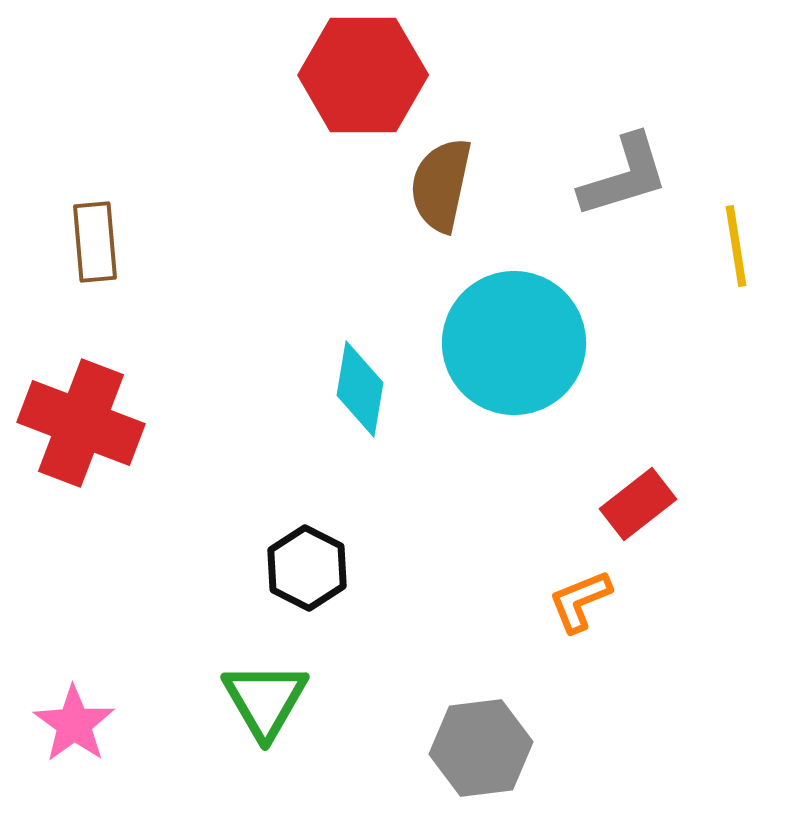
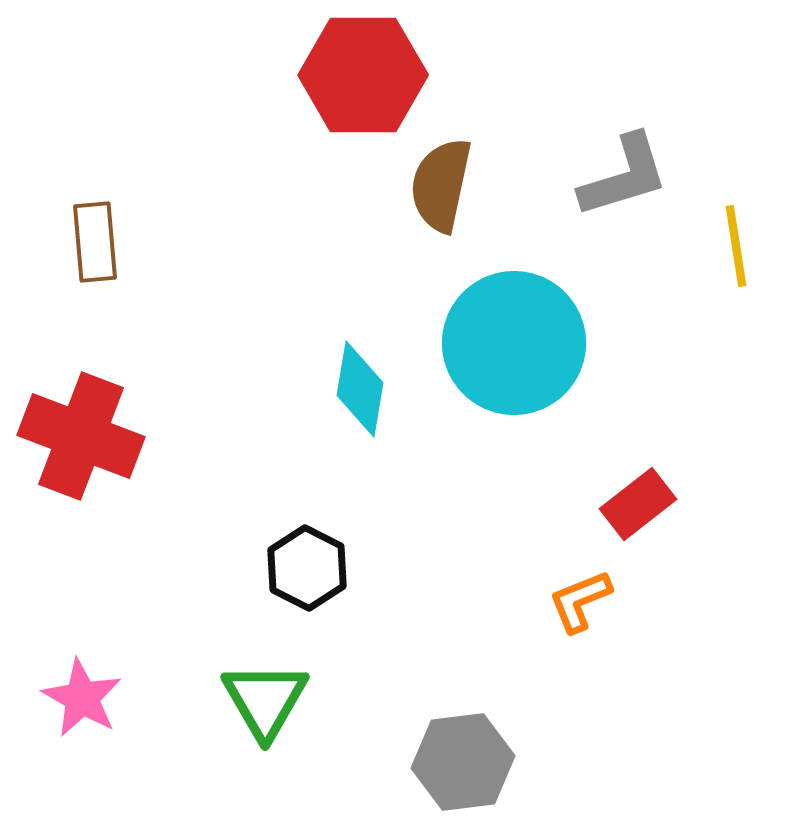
red cross: moved 13 px down
pink star: moved 8 px right, 26 px up; rotated 6 degrees counterclockwise
gray hexagon: moved 18 px left, 14 px down
